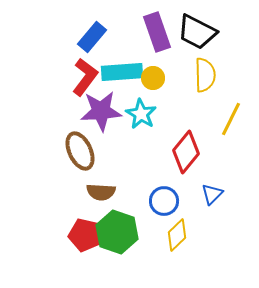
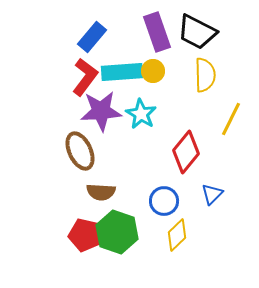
yellow circle: moved 7 px up
